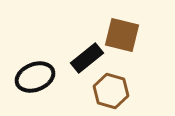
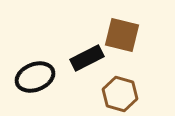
black rectangle: rotated 12 degrees clockwise
brown hexagon: moved 9 px right, 3 px down
